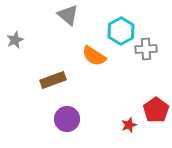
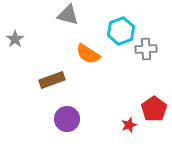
gray triangle: rotated 25 degrees counterclockwise
cyan hexagon: rotated 8 degrees clockwise
gray star: moved 1 px up; rotated 12 degrees counterclockwise
orange semicircle: moved 6 px left, 2 px up
brown rectangle: moved 1 px left
red pentagon: moved 2 px left, 1 px up
